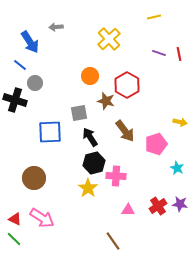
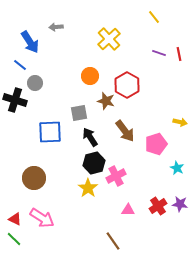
yellow line: rotated 64 degrees clockwise
pink cross: rotated 30 degrees counterclockwise
